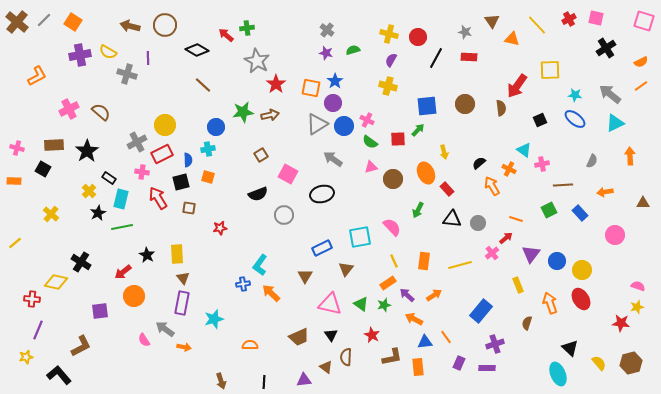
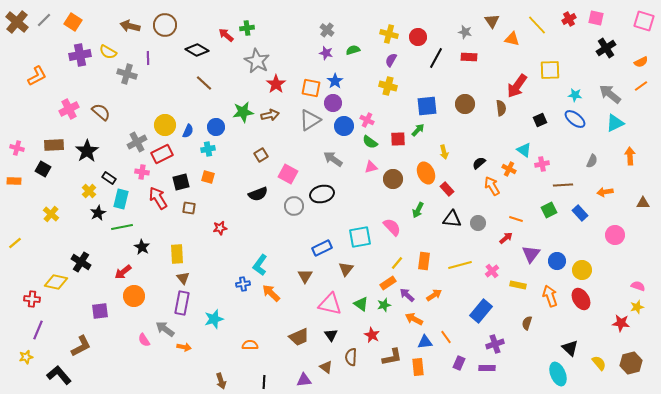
brown line at (203, 85): moved 1 px right, 2 px up
gray triangle at (317, 124): moved 7 px left, 4 px up
blue semicircle at (188, 160): moved 29 px up; rotated 24 degrees clockwise
gray circle at (284, 215): moved 10 px right, 9 px up
pink cross at (492, 253): moved 18 px down
black star at (147, 255): moved 5 px left, 8 px up
yellow line at (394, 261): moved 3 px right, 2 px down; rotated 64 degrees clockwise
yellow rectangle at (518, 285): rotated 56 degrees counterclockwise
orange arrow at (550, 303): moved 7 px up
brown semicircle at (346, 357): moved 5 px right
